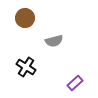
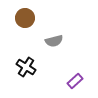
purple rectangle: moved 2 px up
